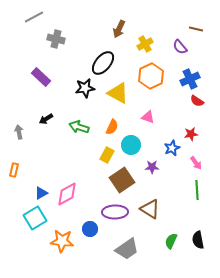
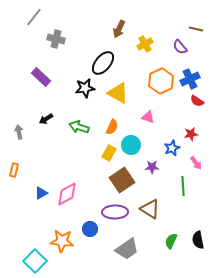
gray line: rotated 24 degrees counterclockwise
orange hexagon: moved 10 px right, 5 px down
yellow rectangle: moved 2 px right, 2 px up
green line: moved 14 px left, 4 px up
cyan square: moved 43 px down; rotated 15 degrees counterclockwise
